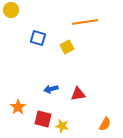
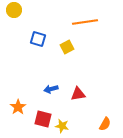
yellow circle: moved 3 px right
blue square: moved 1 px down
